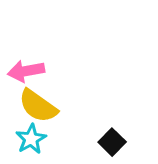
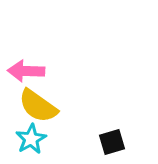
pink arrow: rotated 12 degrees clockwise
black square: rotated 28 degrees clockwise
